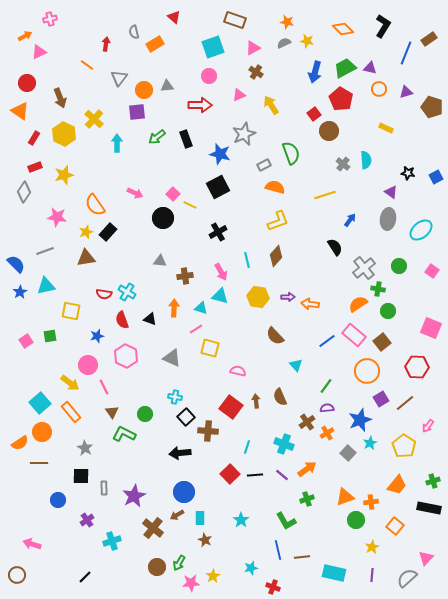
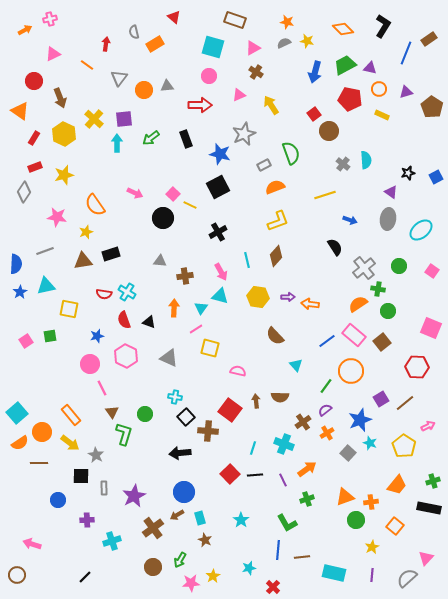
orange arrow at (25, 36): moved 6 px up
cyan square at (213, 47): rotated 35 degrees clockwise
pink triangle at (39, 52): moved 14 px right, 2 px down
green trapezoid at (345, 68): moved 3 px up
red circle at (27, 83): moved 7 px right, 2 px up
red pentagon at (341, 99): moved 9 px right; rotated 20 degrees counterclockwise
brown pentagon at (432, 107): rotated 15 degrees clockwise
purple square at (137, 112): moved 13 px left, 7 px down
yellow rectangle at (386, 128): moved 4 px left, 13 px up
green arrow at (157, 137): moved 6 px left, 1 px down
black star at (408, 173): rotated 24 degrees counterclockwise
orange semicircle at (275, 187): rotated 36 degrees counterclockwise
blue arrow at (350, 220): rotated 72 degrees clockwise
black rectangle at (108, 232): moved 3 px right, 22 px down; rotated 30 degrees clockwise
brown triangle at (86, 258): moved 3 px left, 3 px down
blue semicircle at (16, 264): rotated 48 degrees clockwise
cyan triangle at (201, 308): rotated 48 degrees clockwise
yellow square at (71, 311): moved 2 px left, 2 px up
black triangle at (150, 319): moved 1 px left, 3 px down
red semicircle at (122, 320): moved 2 px right
gray triangle at (172, 358): moved 3 px left
pink circle at (88, 365): moved 2 px right, 1 px up
orange circle at (367, 371): moved 16 px left
yellow arrow at (70, 383): moved 60 px down
pink line at (104, 387): moved 2 px left, 1 px down
brown semicircle at (280, 397): rotated 66 degrees counterclockwise
cyan square at (40, 403): moved 23 px left, 10 px down
red square at (231, 407): moved 1 px left, 3 px down
purple semicircle at (327, 408): moved 2 px left, 2 px down; rotated 32 degrees counterclockwise
orange rectangle at (71, 412): moved 3 px down
brown cross at (307, 422): moved 4 px left
pink arrow at (428, 426): rotated 152 degrees counterclockwise
green L-shape at (124, 434): rotated 80 degrees clockwise
cyan star at (370, 443): rotated 24 degrees counterclockwise
cyan line at (247, 447): moved 6 px right, 1 px down
gray star at (85, 448): moved 11 px right, 7 px down
purple line at (282, 475): moved 1 px right, 5 px down; rotated 24 degrees clockwise
cyan rectangle at (200, 518): rotated 16 degrees counterclockwise
purple cross at (87, 520): rotated 32 degrees clockwise
green L-shape at (286, 521): moved 1 px right, 2 px down
brown cross at (153, 528): rotated 15 degrees clockwise
blue line at (278, 550): rotated 18 degrees clockwise
green arrow at (179, 563): moved 1 px right, 3 px up
brown circle at (157, 567): moved 4 px left
cyan star at (251, 568): moved 2 px left
red cross at (273, 587): rotated 24 degrees clockwise
